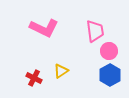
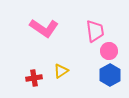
pink L-shape: rotated 8 degrees clockwise
red cross: rotated 35 degrees counterclockwise
